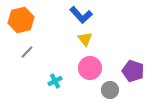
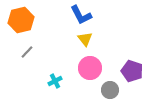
blue L-shape: rotated 15 degrees clockwise
purple pentagon: moved 1 px left
